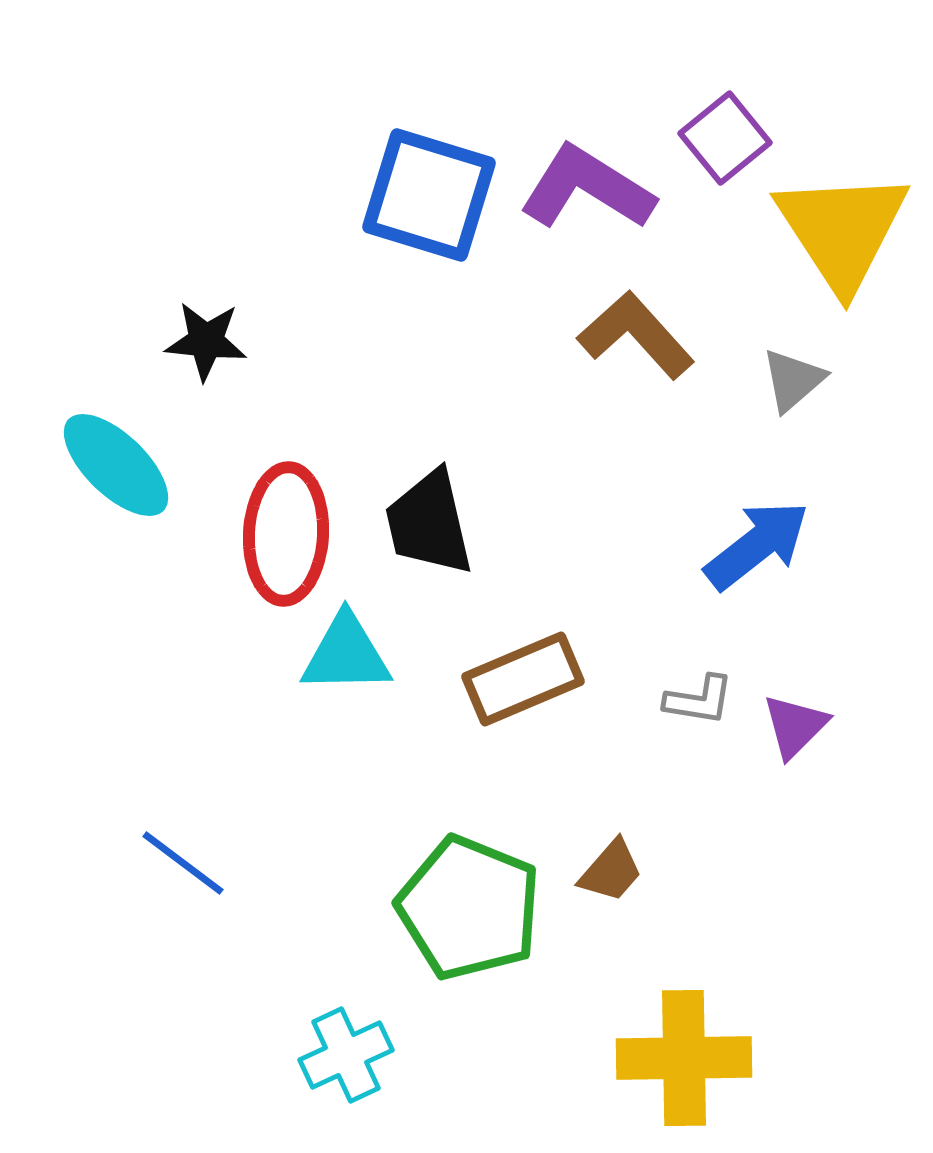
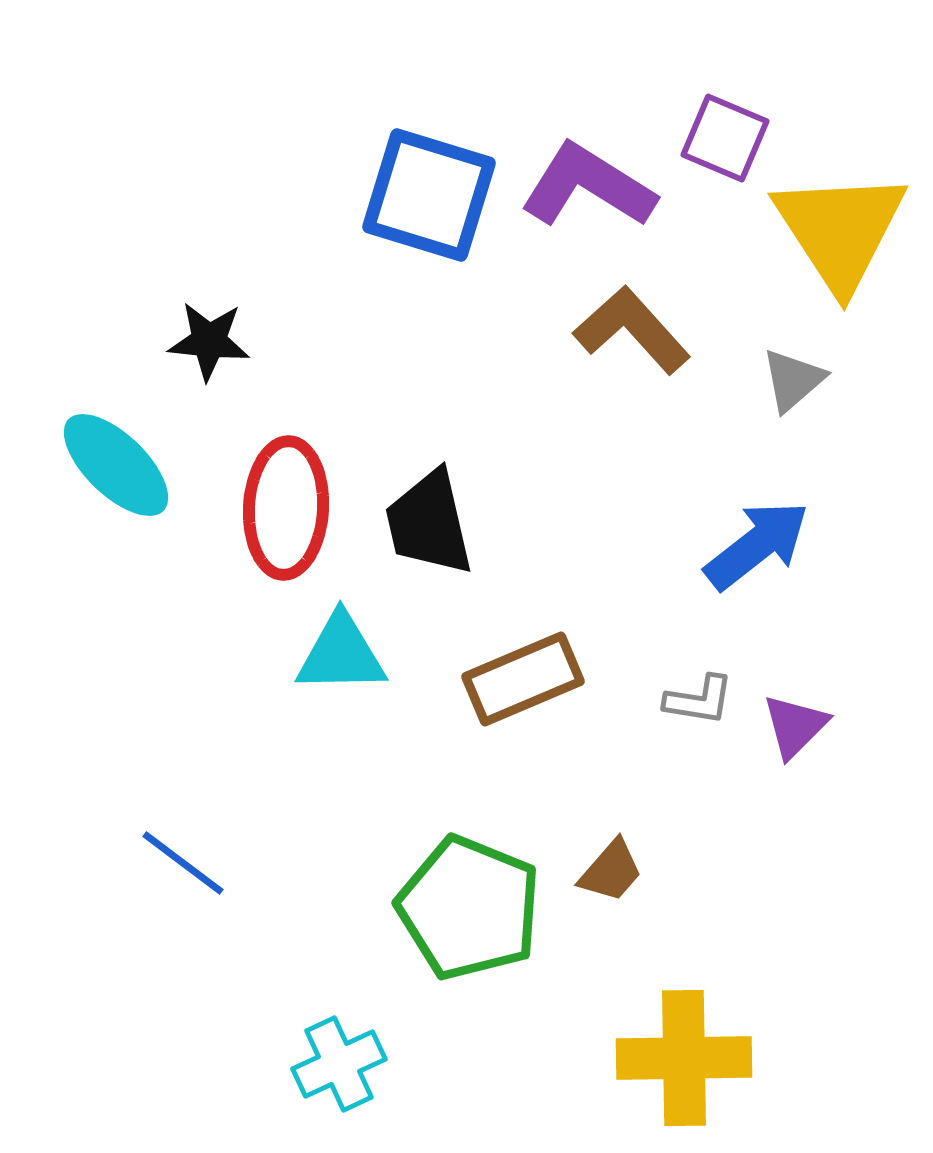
purple square: rotated 28 degrees counterclockwise
purple L-shape: moved 1 px right, 2 px up
yellow triangle: moved 2 px left
brown L-shape: moved 4 px left, 5 px up
black star: moved 3 px right
red ellipse: moved 26 px up
cyan triangle: moved 5 px left
cyan cross: moved 7 px left, 9 px down
